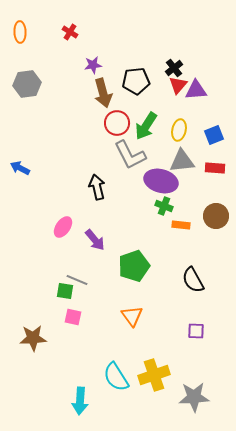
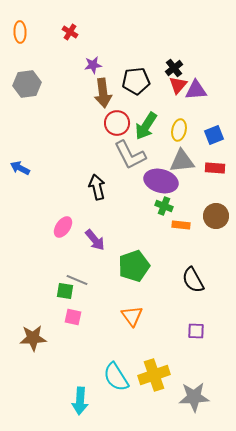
brown arrow: rotated 8 degrees clockwise
